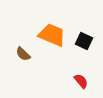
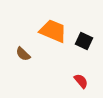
orange trapezoid: moved 1 px right, 4 px up
